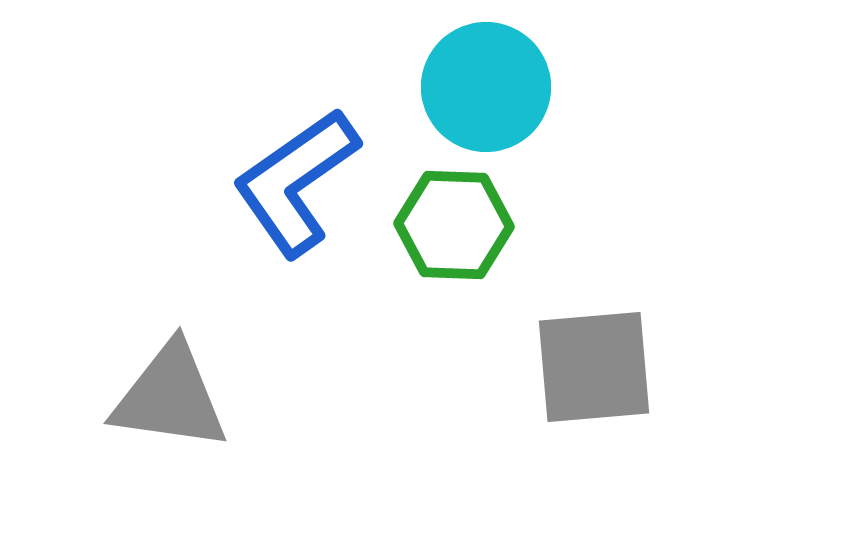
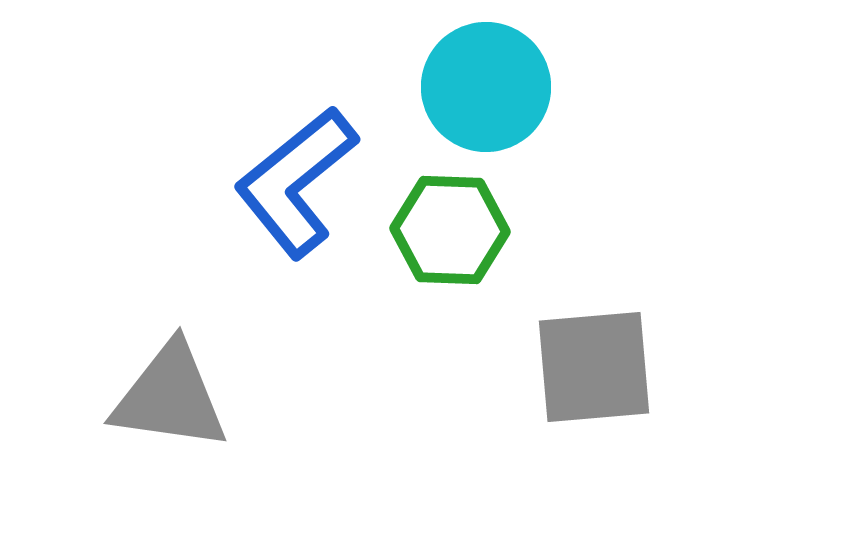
blue L-shape: rotated 4 degrees counterclockwise
green hexagon: moved 4 px left, 5 px down
